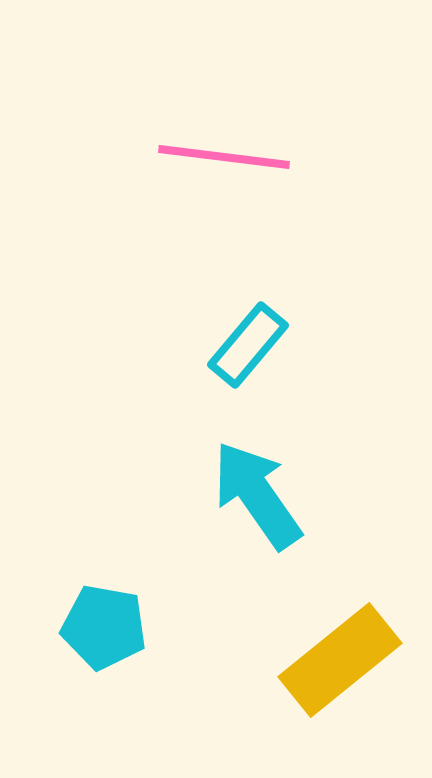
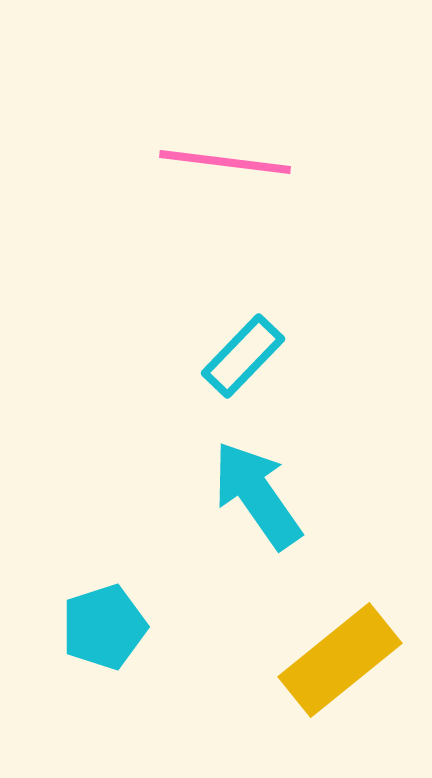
pink line: moved 1 px right, 5 px down
cyan rectangle: moved 5 px left, 11 px down; rotated 4 degrees clockwise
cyan pentagon: rotated 28 degrees counterclockwise
